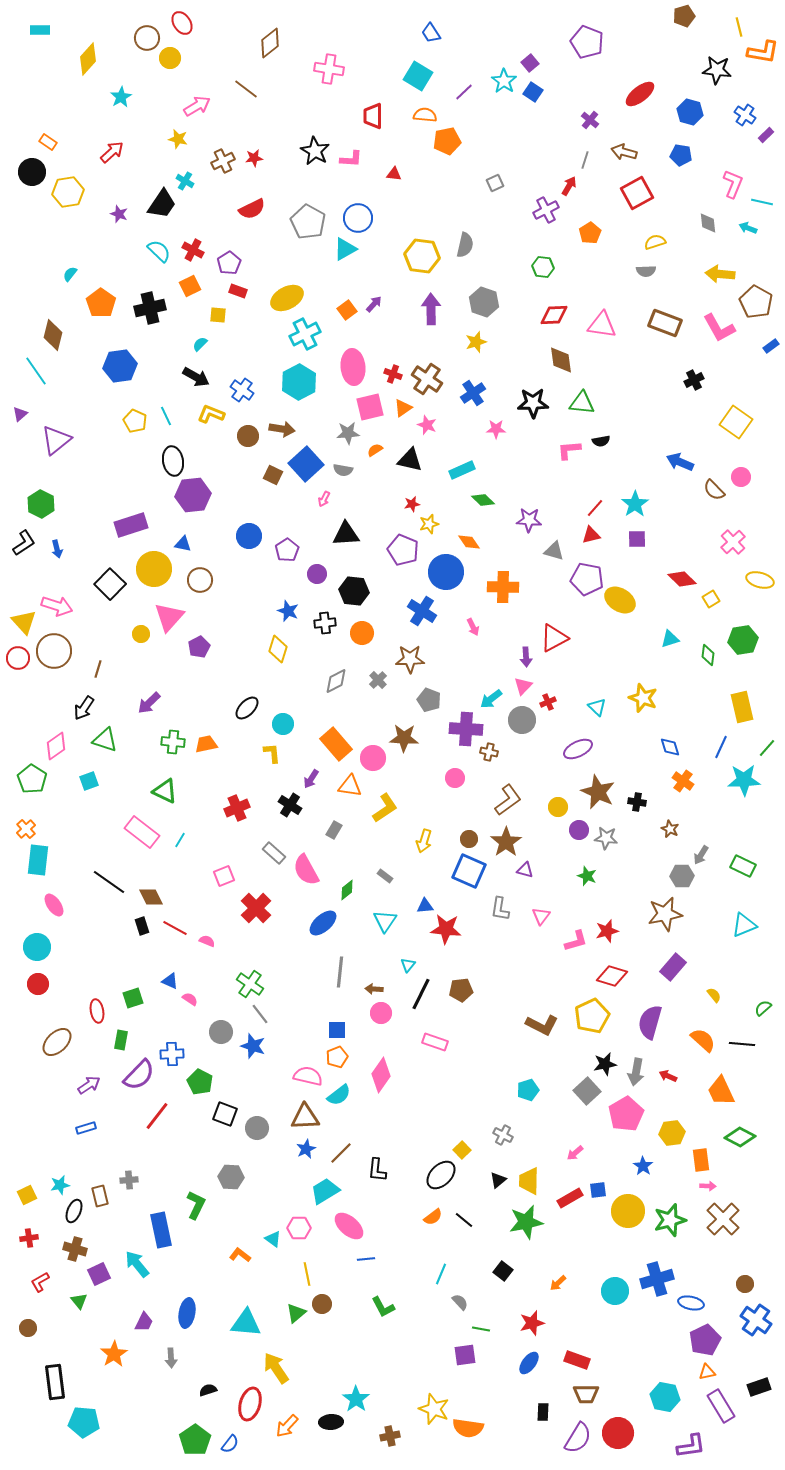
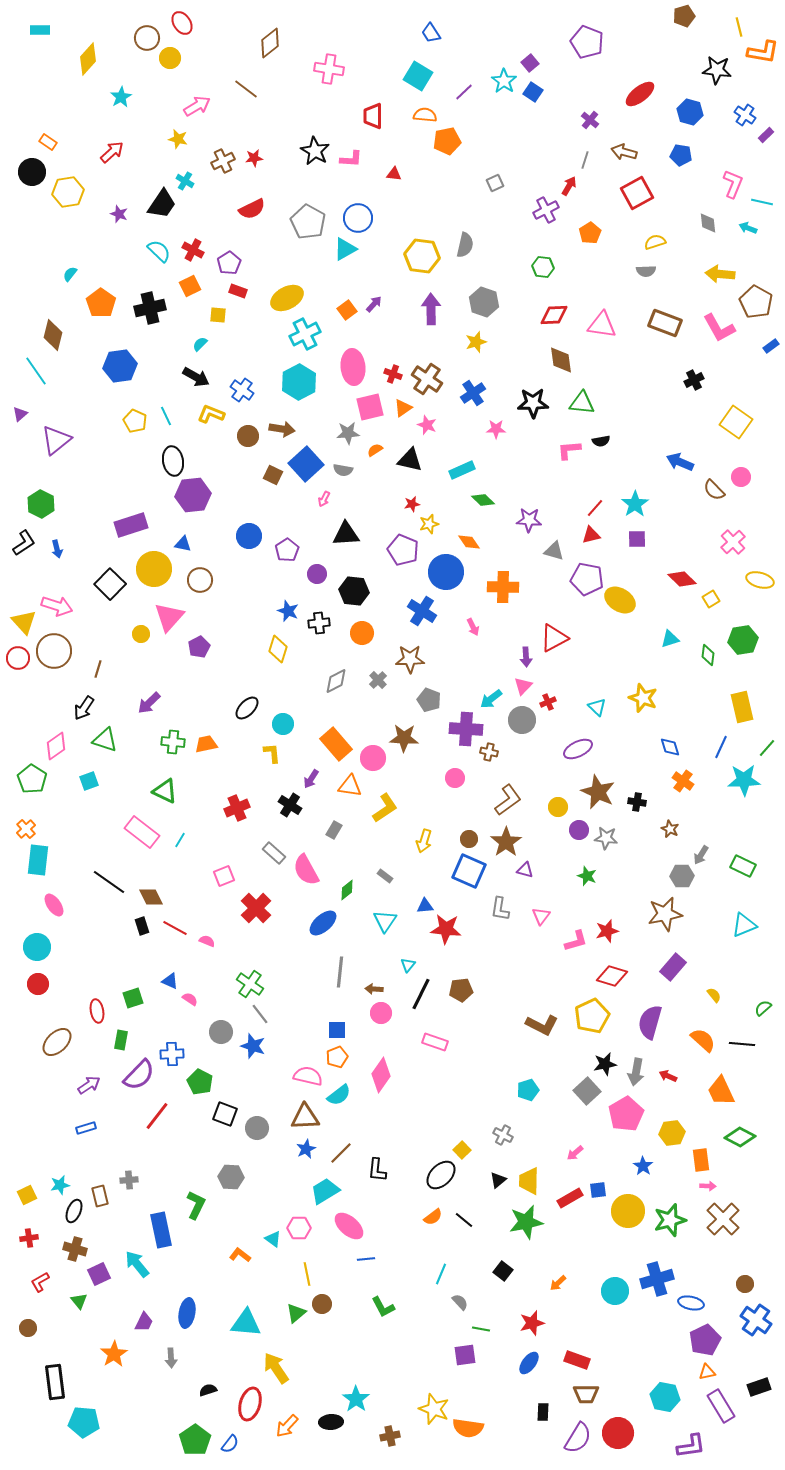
black cross at (325, 623): moved 6 px left
